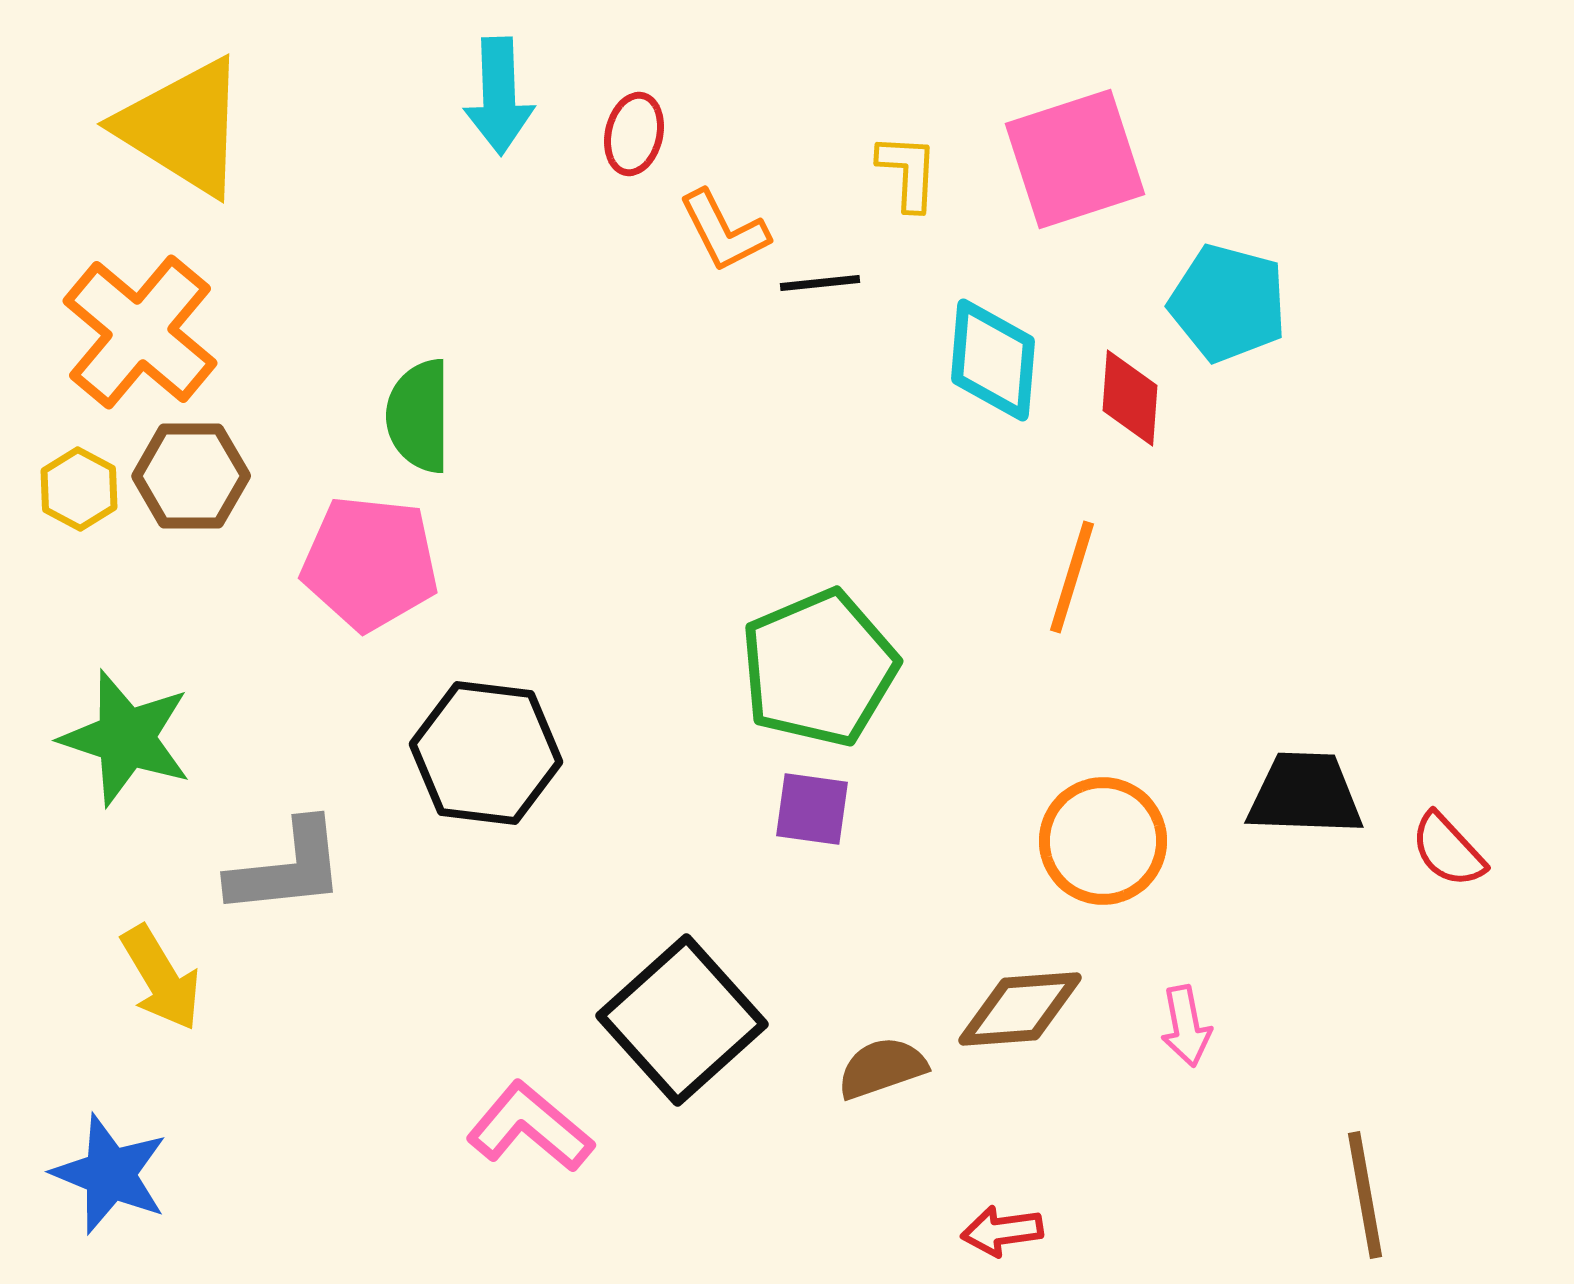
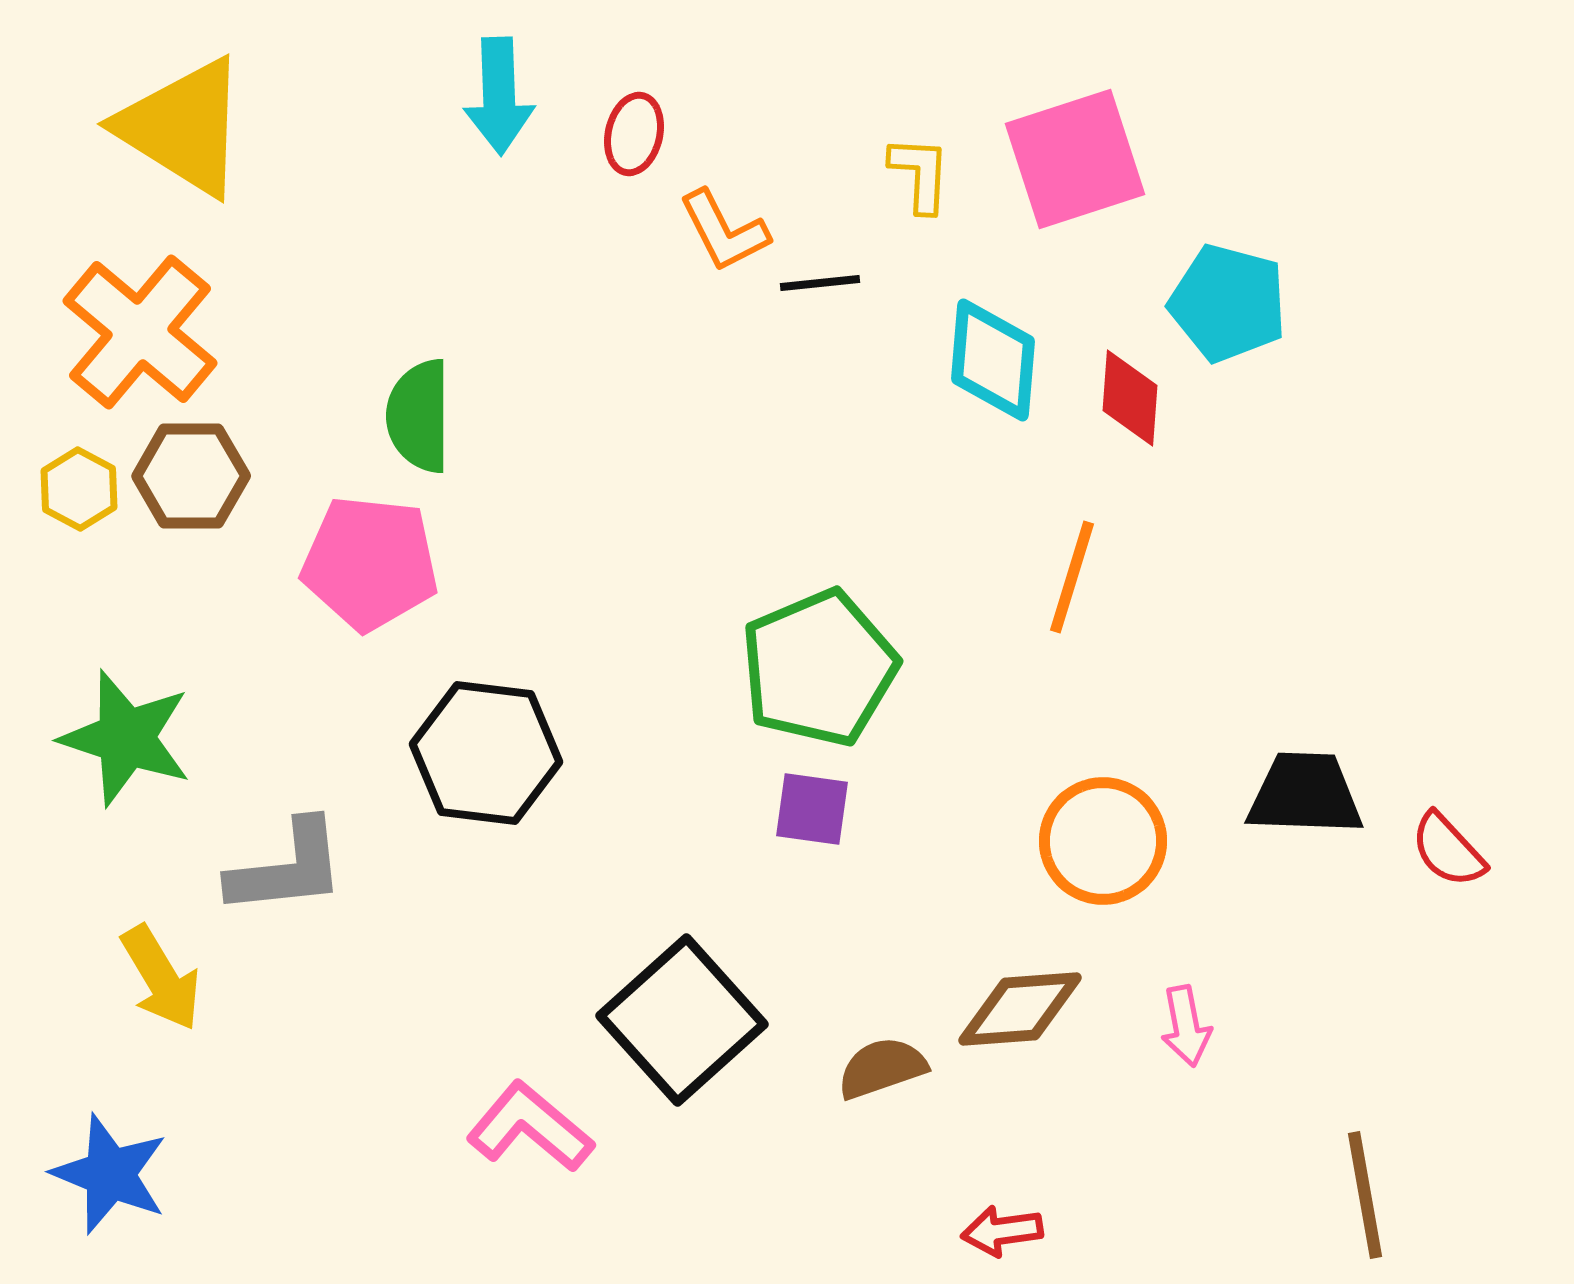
yellow L-shape: moved 12 px right, 2 px down
